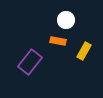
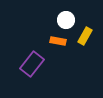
yellow rectangle: moved 1 px right, 15 px up
purple rectangle: moved 2 px right, 2 px down
